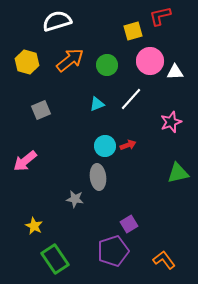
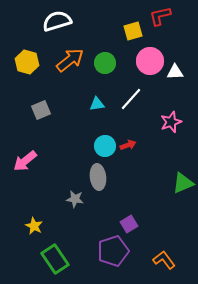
green circle: moved 2 px left, 2 px up
cyan triangle: rotated 14 degrees clockwise
green triangle: moved 5 px right, 10 px down; rotated 10 degrees counterclockwise
